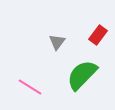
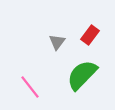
red rectangle: moved 8 px left
pink line: rotated 20 degrees clockwise
